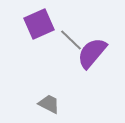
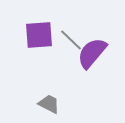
purple square: moved 11 px down; rotated 20 degrees clockwise
